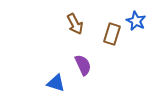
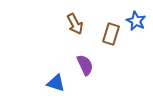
brown rectangle: moved 1 px left
purple semicircle: moved 2 px right
